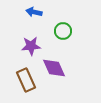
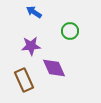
blue arrow: rotated 21 degrees clockwise
green circle: moved 7 px right
brown rectangle: moved 2 px left
